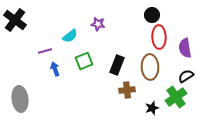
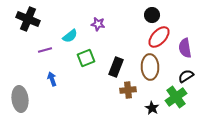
black cross: moved 13 px right, 1 px up; rotated 15 degrees counterclockwise
red ellipse: rotated 45 degrees clockwise
purple line: moved 1 px up
green square: moved 2 px right, 3 px up
black rectangle: moved 1 px left, 2 px down
blue arrow: moved 3 px left, 10 px down
brown cross: moved 1 px right
black star: rotated 24 degrees counterclockwise
